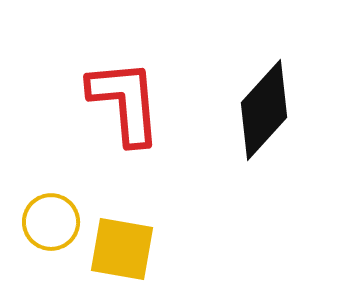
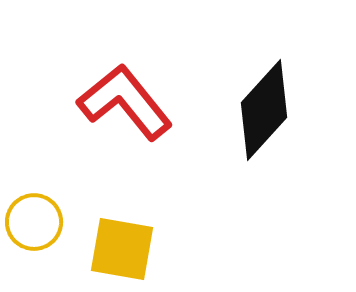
red L-shape: rotated 34 degrees counterclockwise
yellow circle: moved 17 px left
